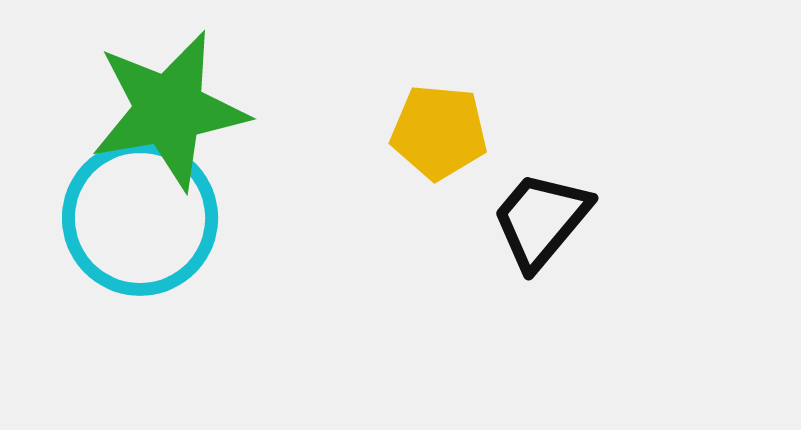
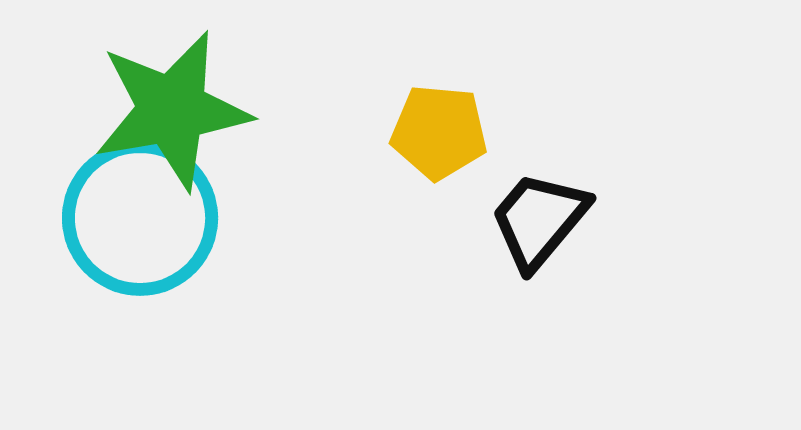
green star: moved 3 px right
black trapezoid: moved 2 px left
